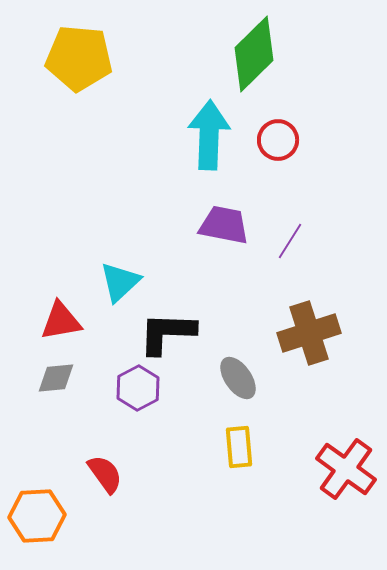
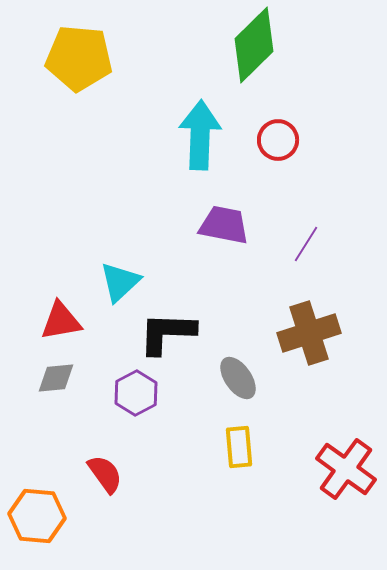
green diamond: moved 9 px up
cyan arrow: moved 9 px left
purple line: moved 16 px right, 3 px down
purple hexagon: moved 2 px left, 5 px down
orange hexagon: rotated 8 degrees clockwise
